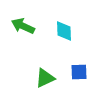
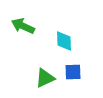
cyan diamond: moved 10 px down
blue square: moved 6 px left
